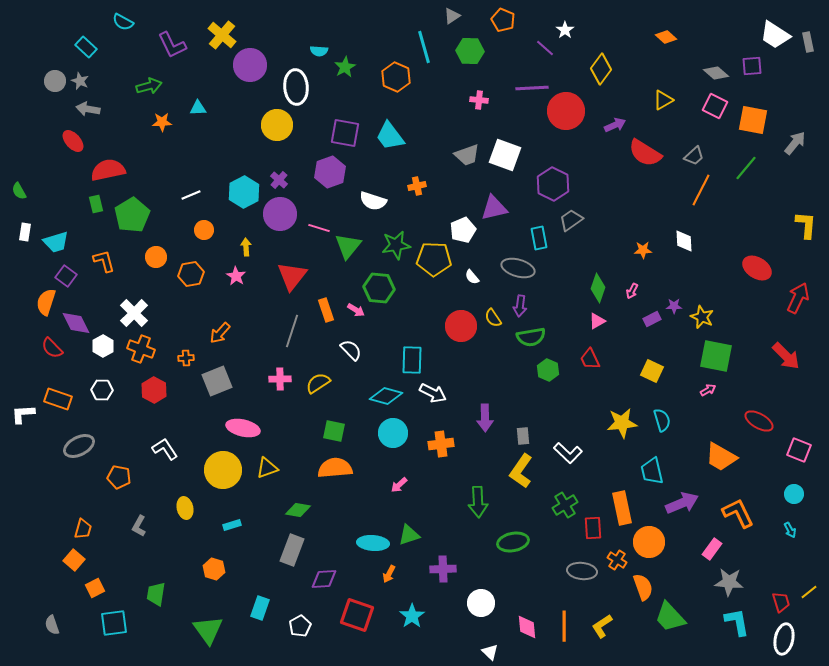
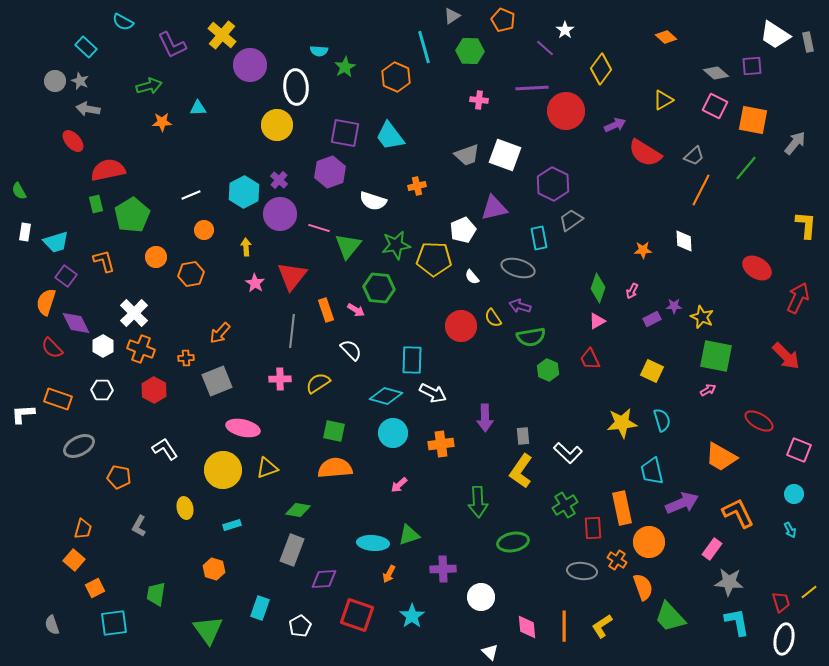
pink star at (236, 276): moved 19 px right, 7 px down
purple arrow at (520, 306): rotated 100 degrees clockwise
gray line at (292, 331): rotated 12 degrees counterclockwise
white circle at (481, 603): moved 6 px up
